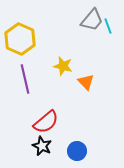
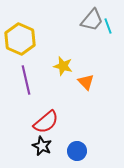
purple line: moved 1 px right, 1 px down
